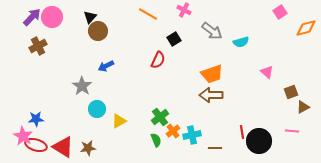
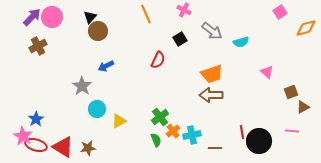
orange line: moved 2 px left; rotated 36 degrees clockwise
black square: moved 6 px right
blue star: rotated 28 degrees counterclockwise
